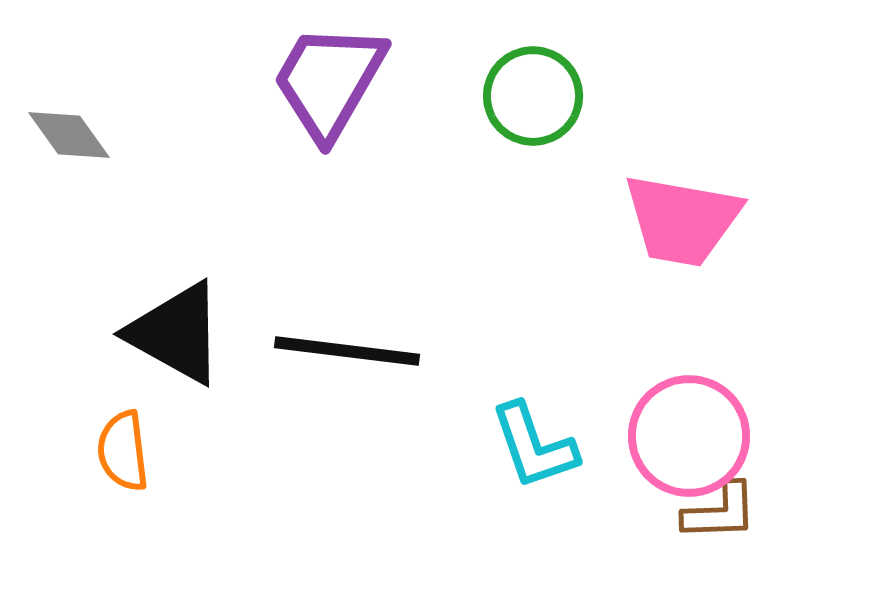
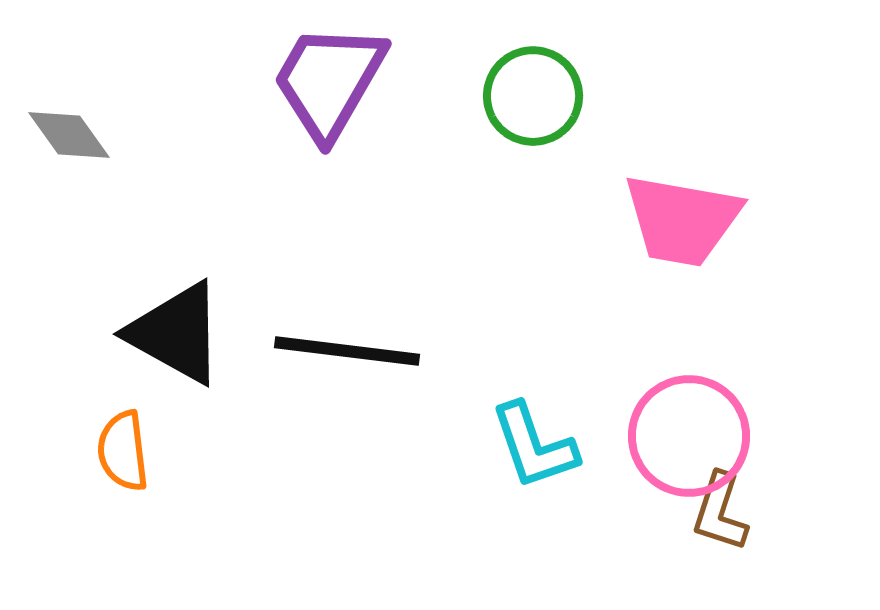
brown L-shape: rotated 110 degrees clockwise
